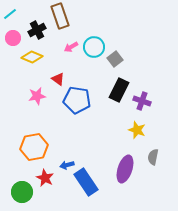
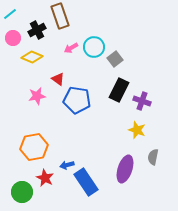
pink arrow: moved 1 px down
